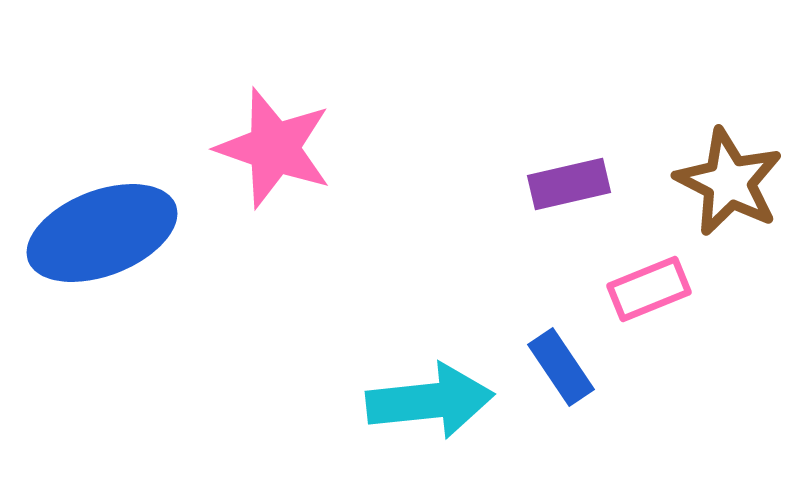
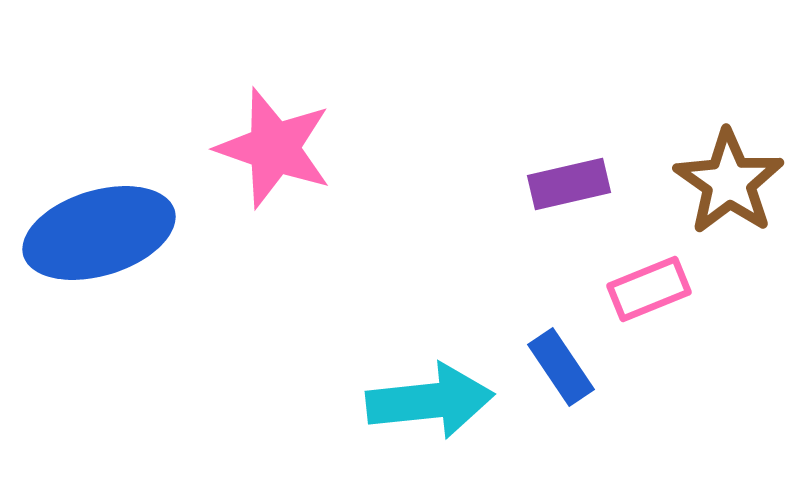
brown star: rotated 8 degrees clockwise
blue ellipse: moved 3 px left; rotated 4 degrees clockwise
